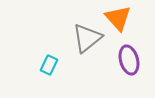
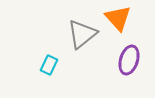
gray triangle: moved 5 px left, 4 px up
purple ellipse: rotated 32 degrees clockwise
